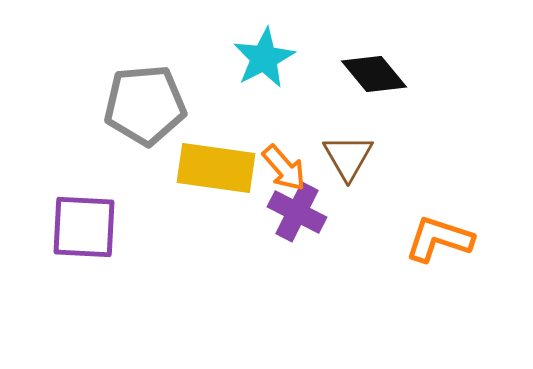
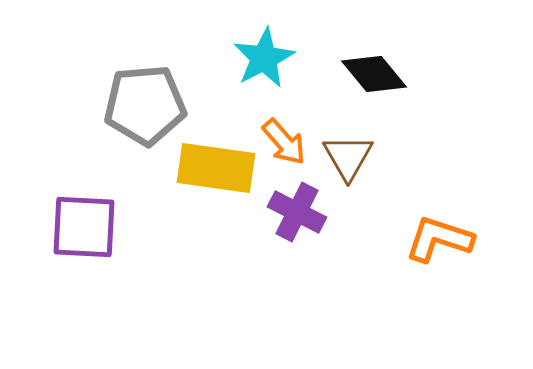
orange arrow: moved 26 px up
